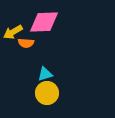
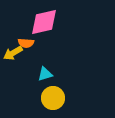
pink diamond: rotated 12 degrees counterclockwise
yellow arrow: moved 21 px down
yellow circle: moved 6 px right, 5 px down
